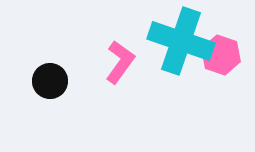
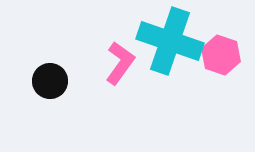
cyan cross: moved 11 px left
pink L-shape: moved 1 px down
